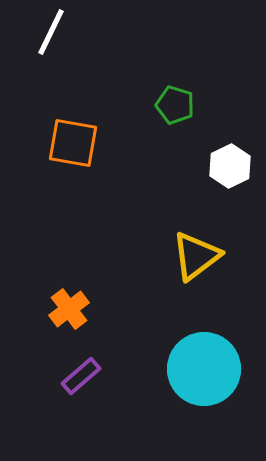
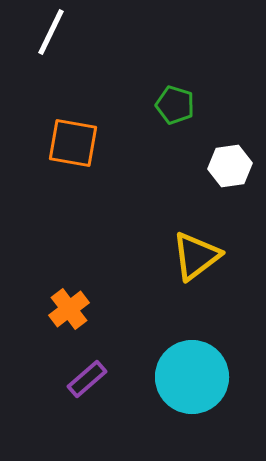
white hexagon: rotated 18 degrees clockwise
cyan circle: moved 12 px left, 8 px down
purple rectangle: moved 6 px right, 3 px down
